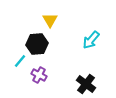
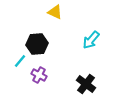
yellow triangle: moved 5 px right, 8 px up; rotated 35 degrees counterclockwise
